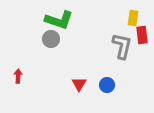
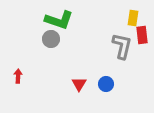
blue circle: moved 1 px left, 1 px up
